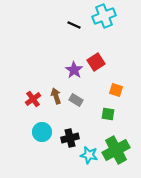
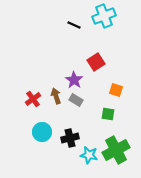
purple star: moved 10 px down
